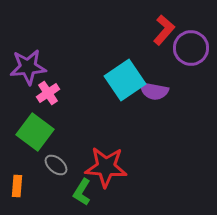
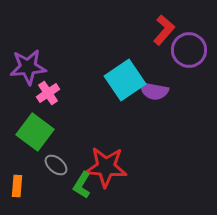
purple circle: moved 2 px left, 2 px down
green L-shape: moved 7 px up
